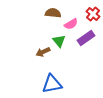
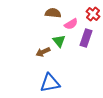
purple rectangle: rotated 36 degrees counterclockwise
blue triangle: moved 2 px left, 1 px up
